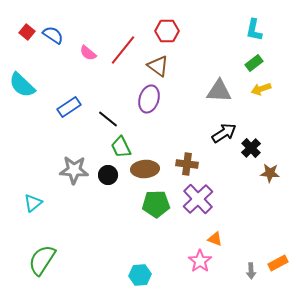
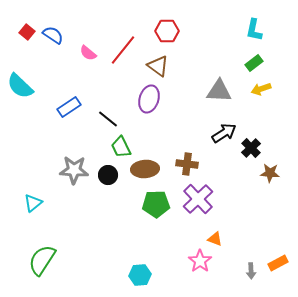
cyan semicircle: moved 2 px left, 1 px down
